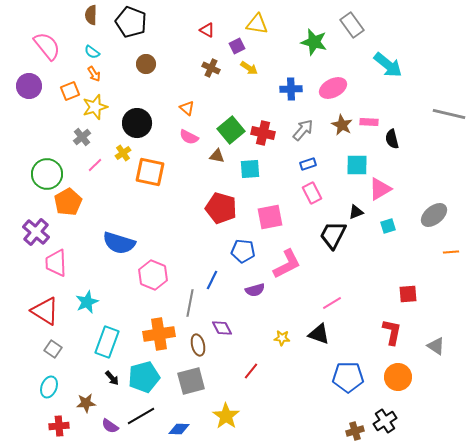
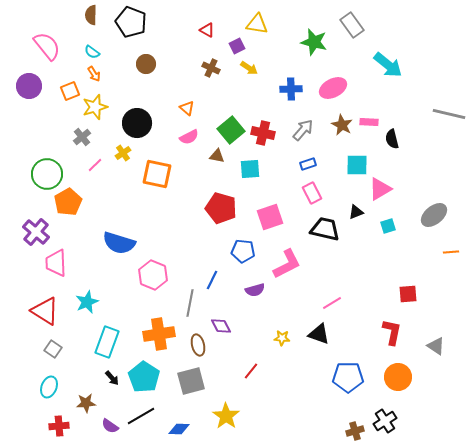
pink semicircle at (189, 137): rotated 54 degrees counterclockwise
orange square at (150, 172): moved 7 px right, 2 px down
pink square at (270, 217): rotated 8 degrees counterclockwise
black trapezoid at (333, 235): moved 8 px left, 6 px up; rotated 76 degrees clockwise
purple diamond at (222, 328): moved 1 px left, 2 px up
cyan pentagon at (144, 377): rotated 24 degrees counterclockwise
